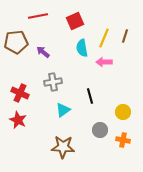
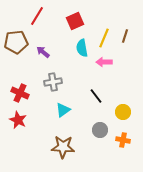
red line: moved 1 px left; rotated 48 degrees counterclockwise
black line: moved 6 px right; rotated 21 degrees counterclockwise
